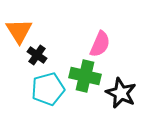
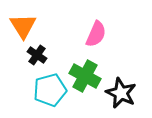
orange triangle: moved 4 px right, 5 px up
pink semicircle: moved 4 px left, 10 px up
green cross: rotated 16 degrees clockwise
cyan pentagon: moved 2 px right, 1 px down
